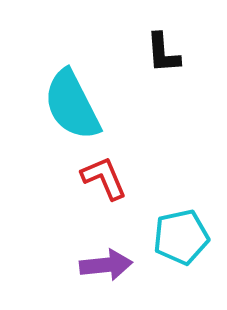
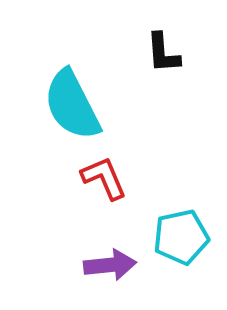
purple arrow: moved 4 px right
